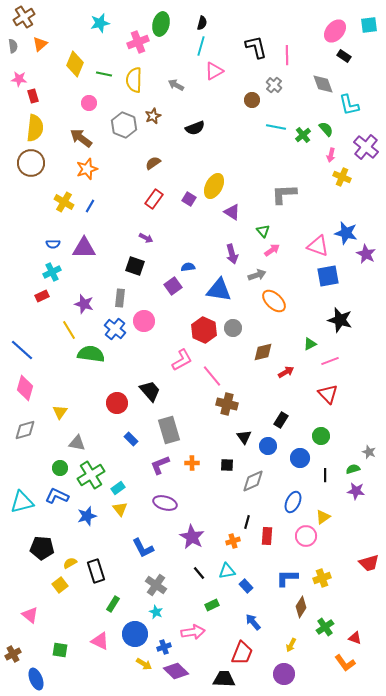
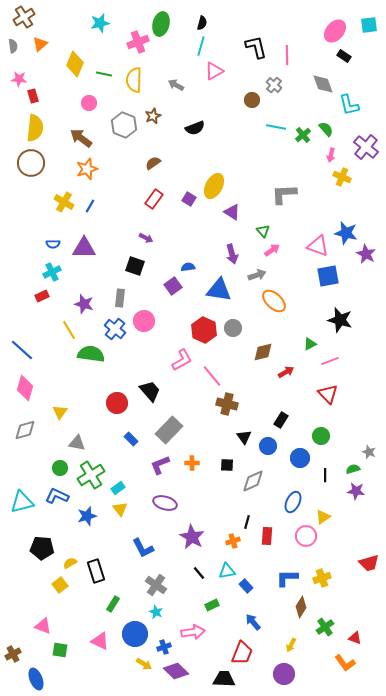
gray rectangle at (169, 430): rotated 60 degrees clockwise
pink triangle at (30, 615): moved 13 px right, 11 px down; rotated 18 degrees counterclockwise
